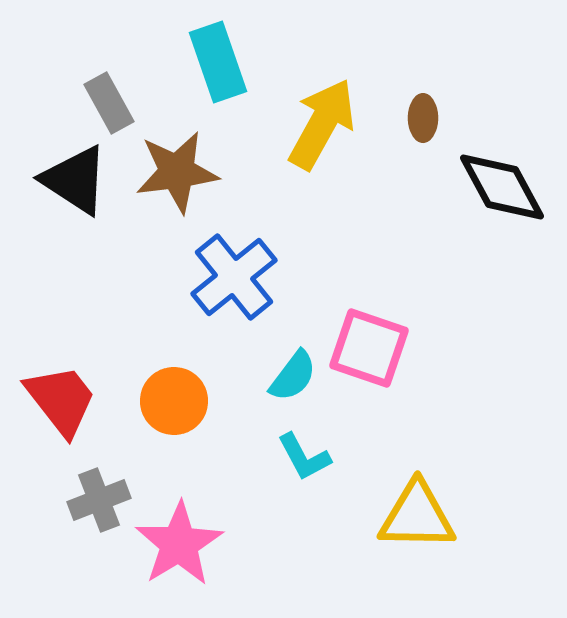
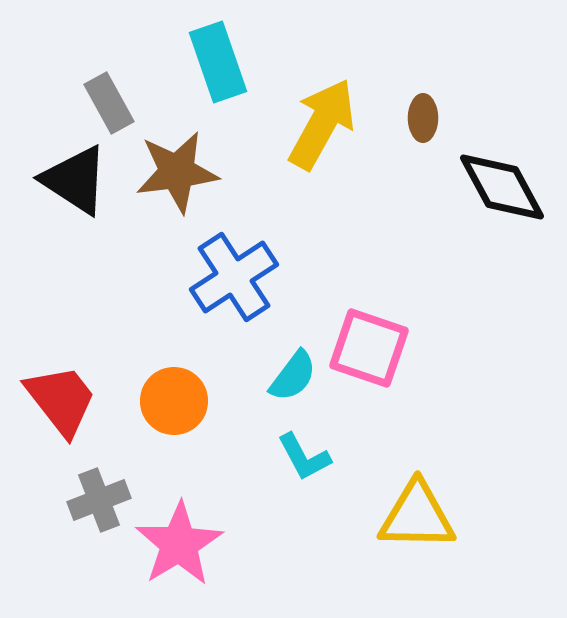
blue cross: rotated 6 degrees clockwise
